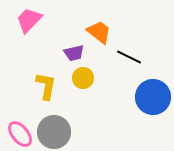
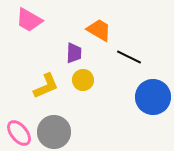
pink trapezoid: rotated 104 degrees counterclockwise
orange trapezoid: moved 2 px up; rotated 8 degrees counterclockwise
purple trapezoid: rotated 75 degrees counterclockwise
yellow circle: moved 2 px down
yellow L-shape: rotated 56 degrees clockwise
pink ellipse: moved 1 px left, 1 px up
